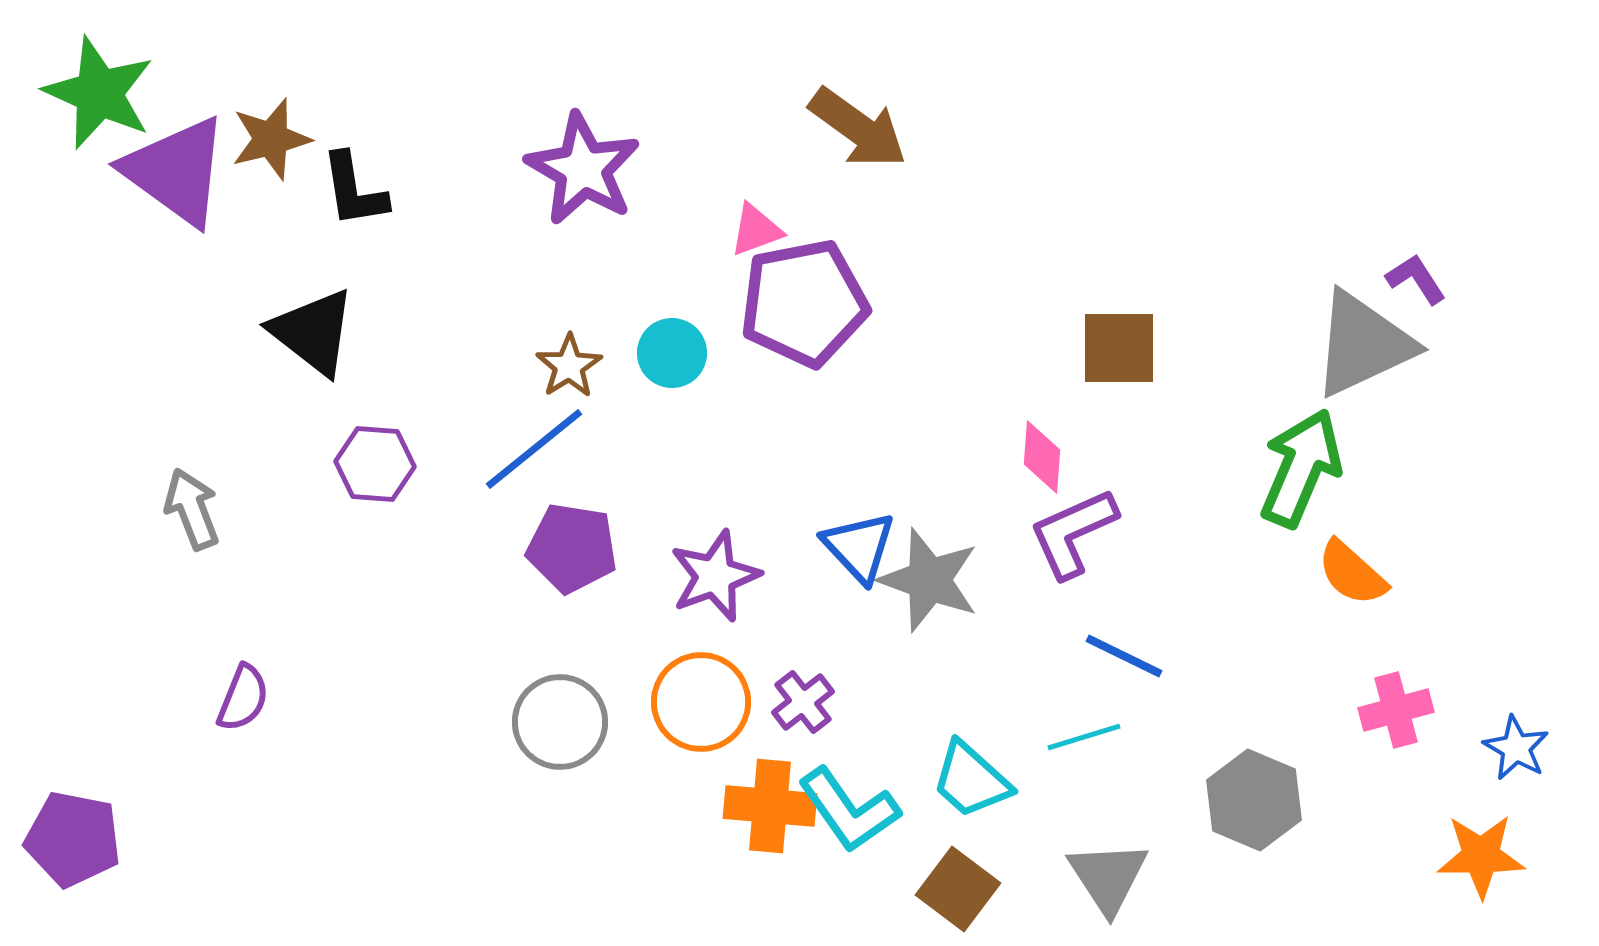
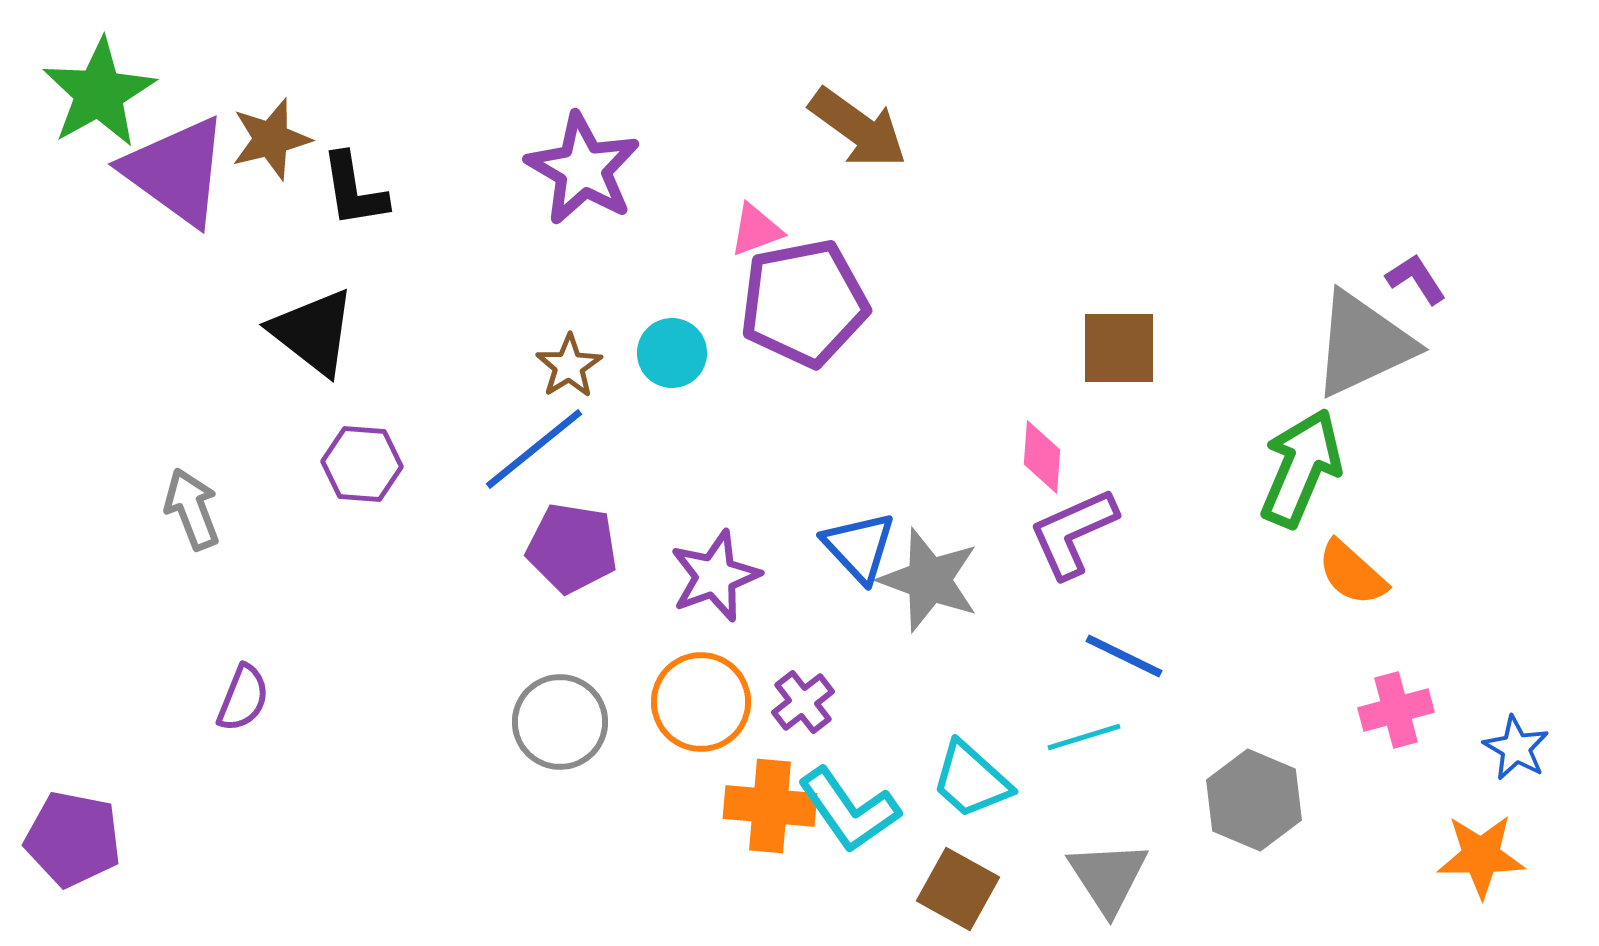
green star at (99, 93): rotated 19 degrees clockwise
purple hexagon at (375, 464): moved 13 px left
brown square at (958, 889): rotated 8 degrees counterclockwise
